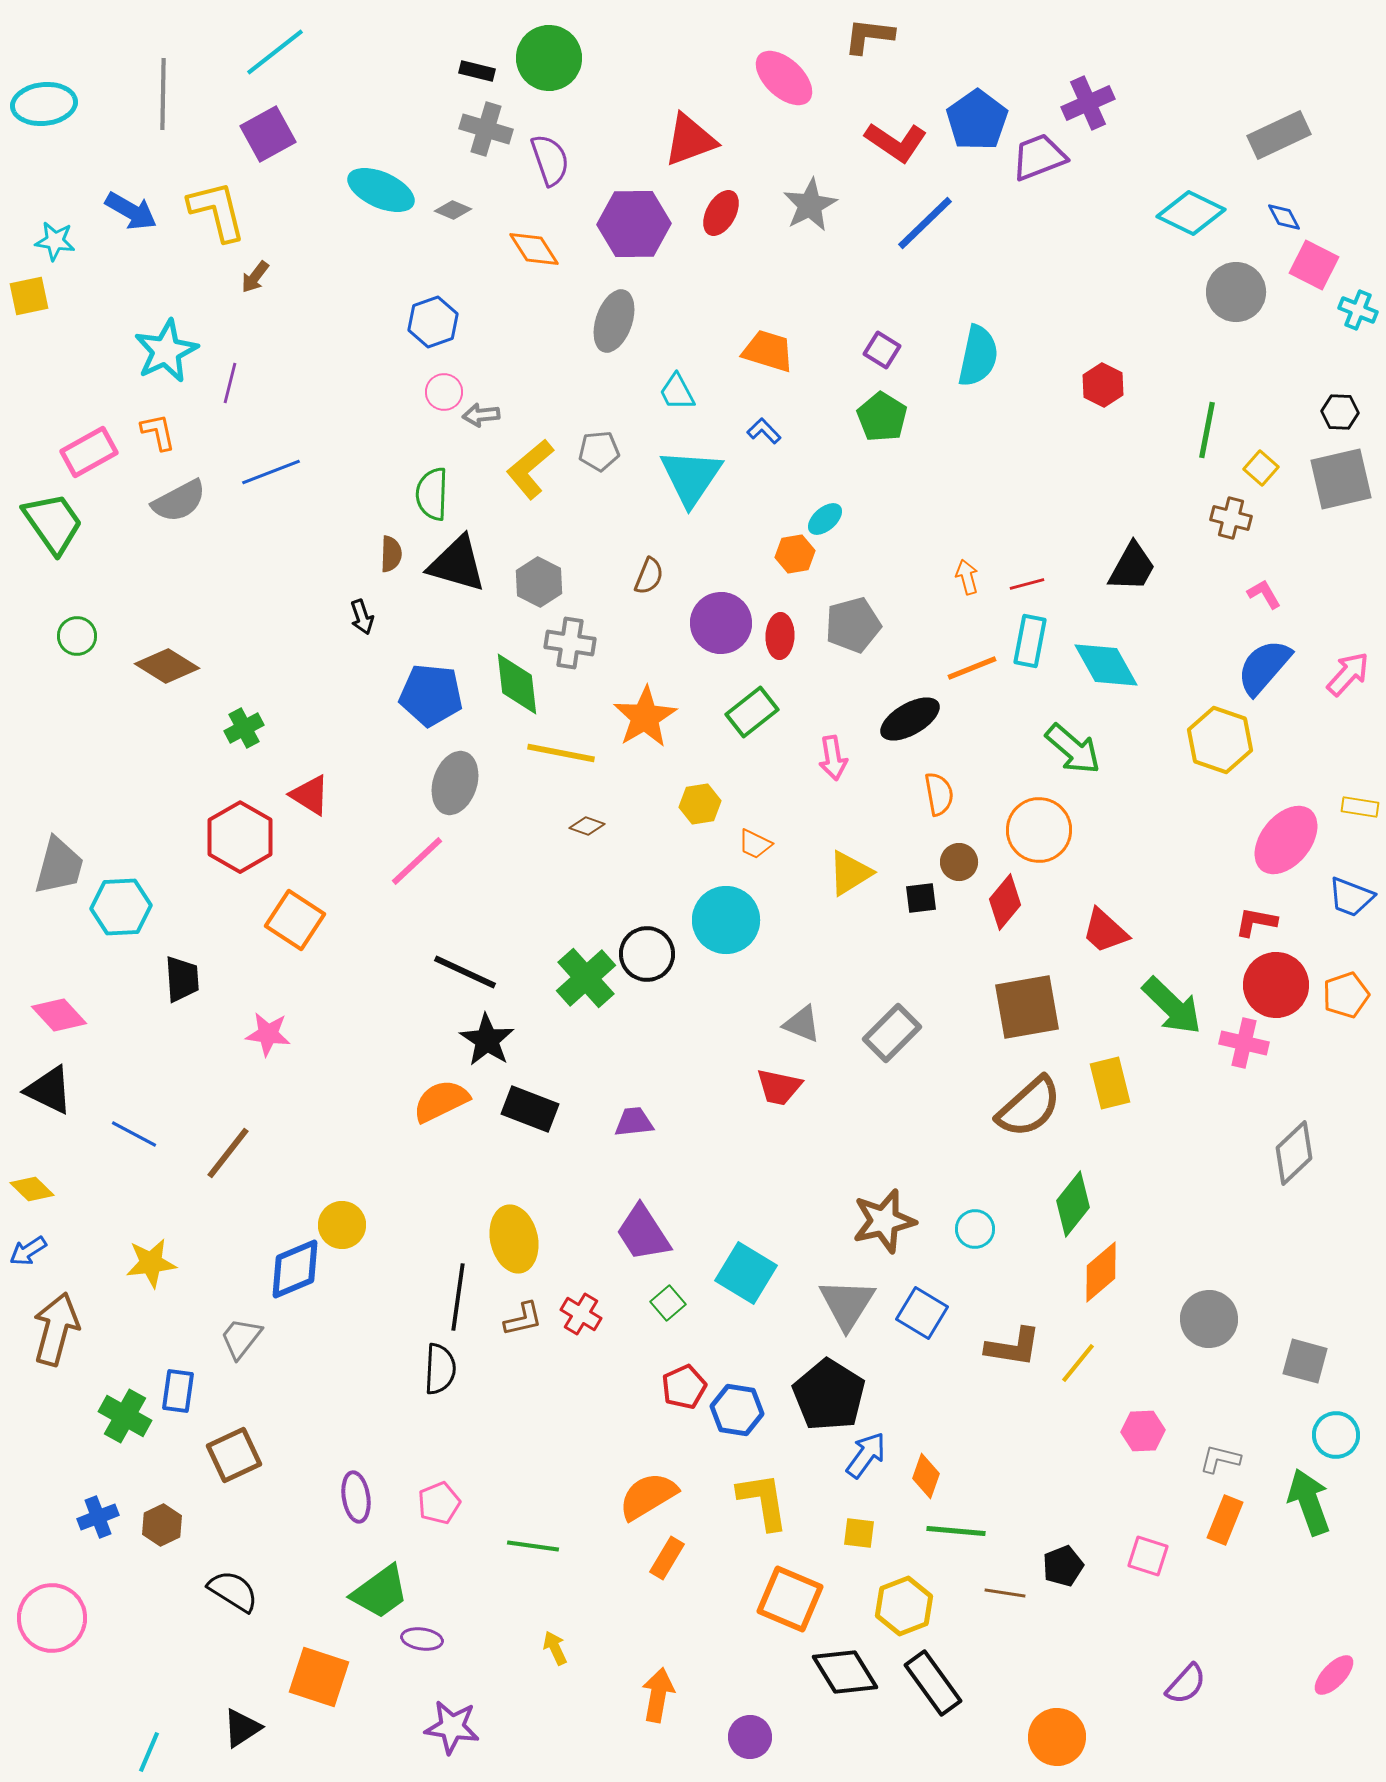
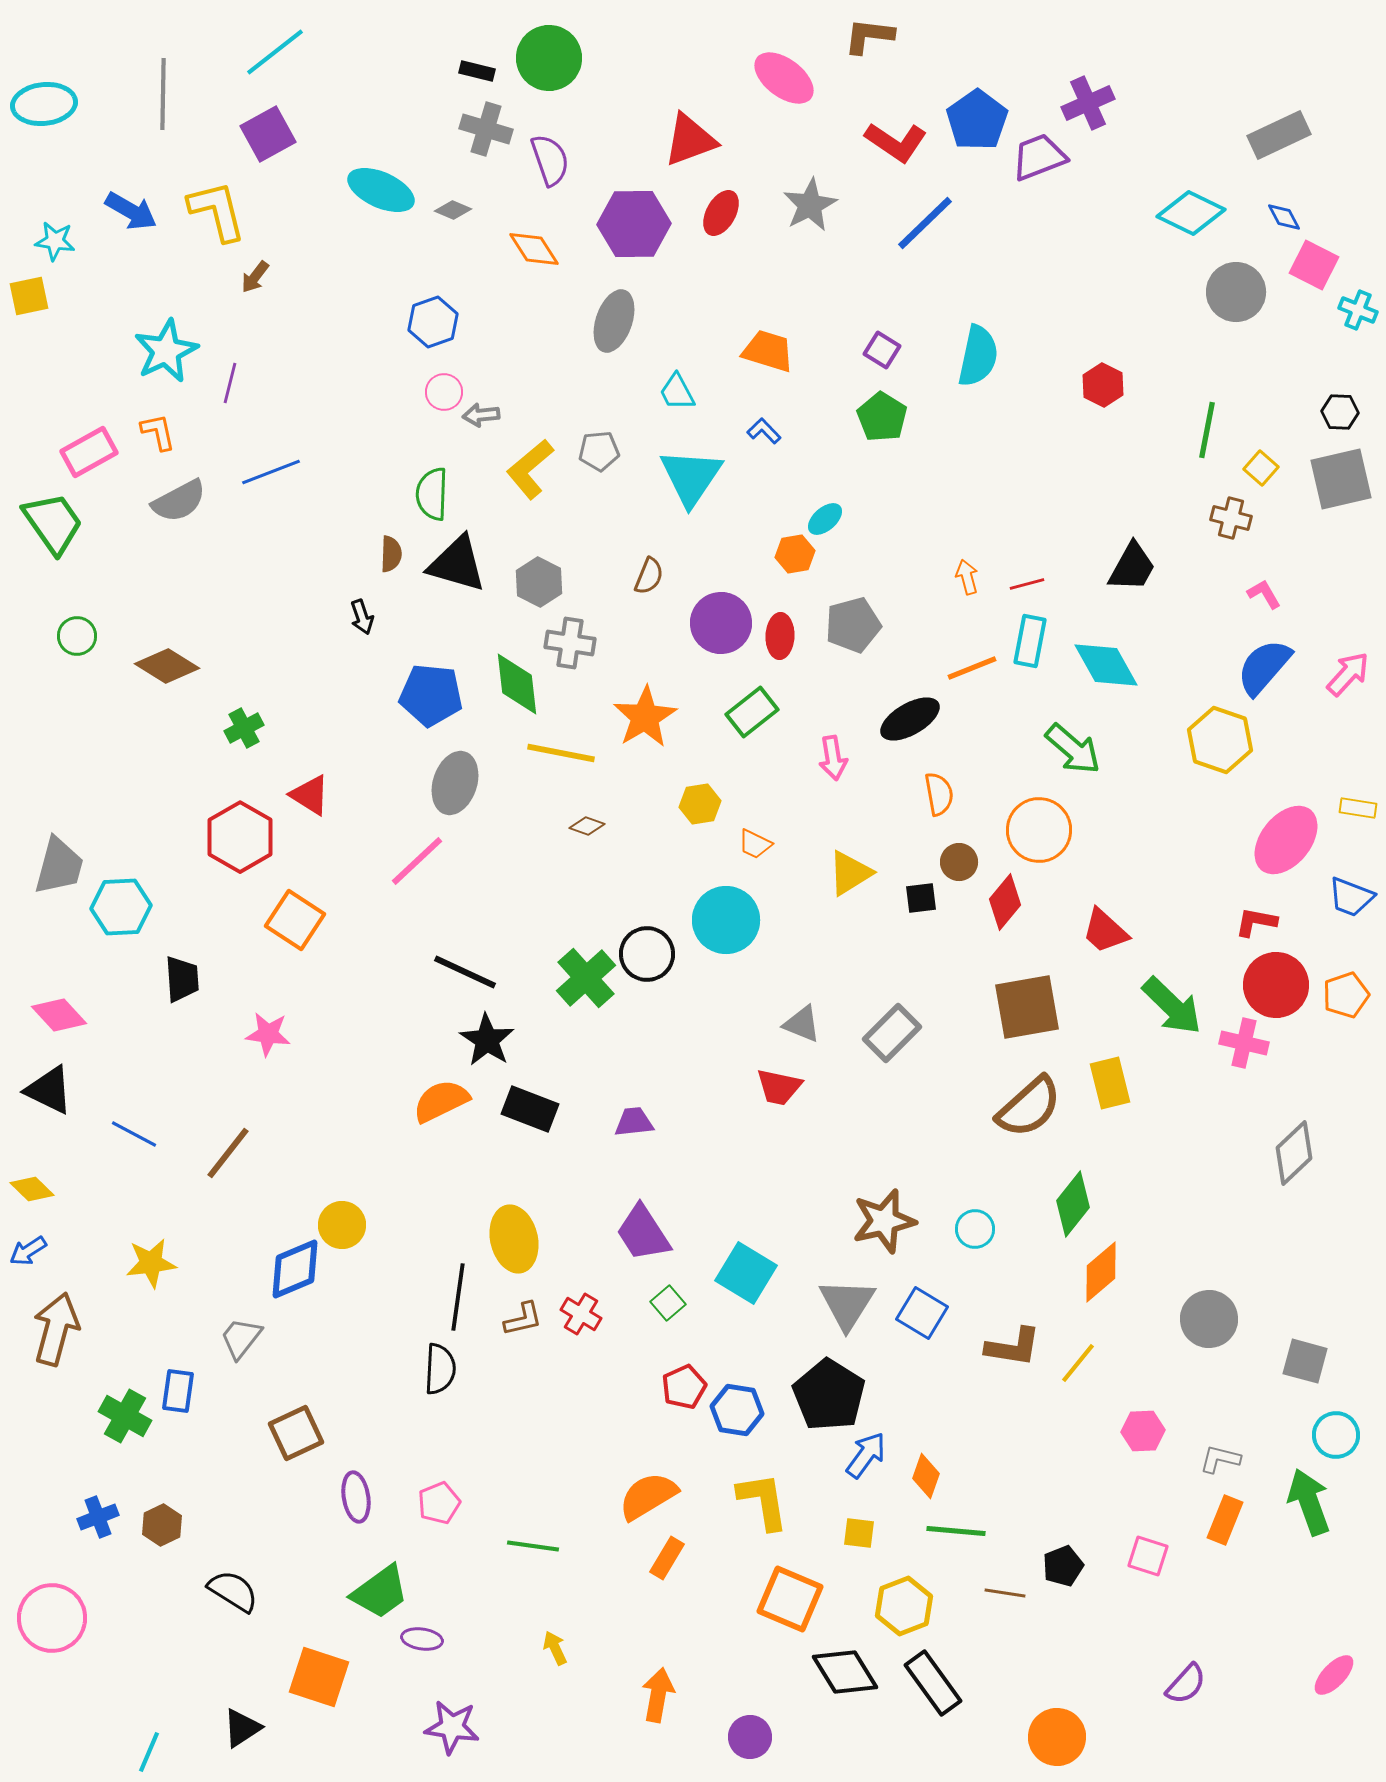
pink ellipse at (784, 78): rotated 6 degrees counterclockwise
yellow rectangle at (1360, 807): moved 2 px left, 1 px down
brown square at (234, 1455): moved 62 px right, 22 px up
